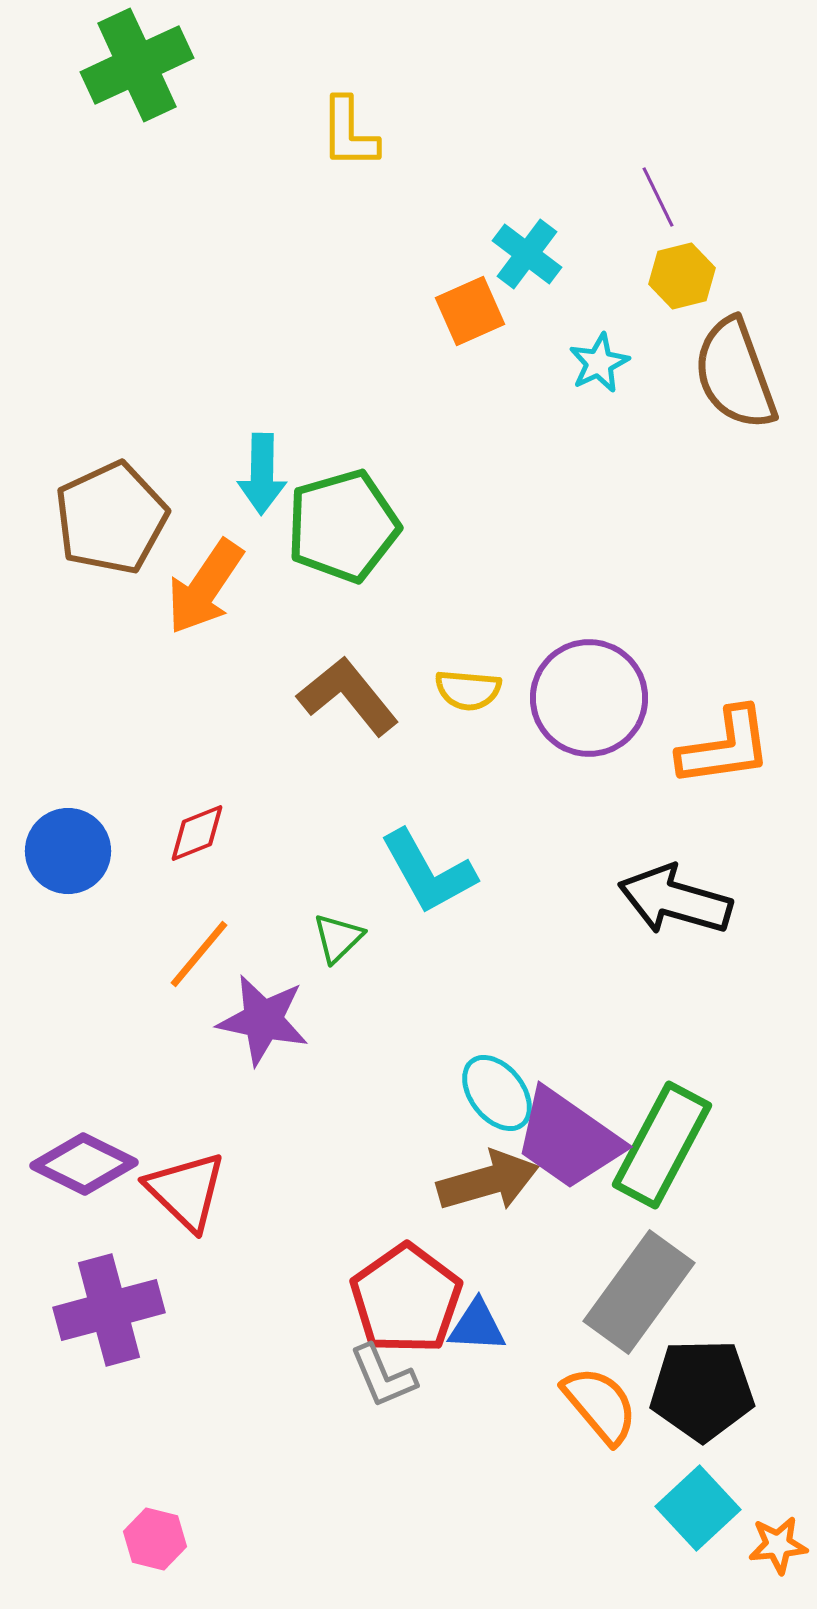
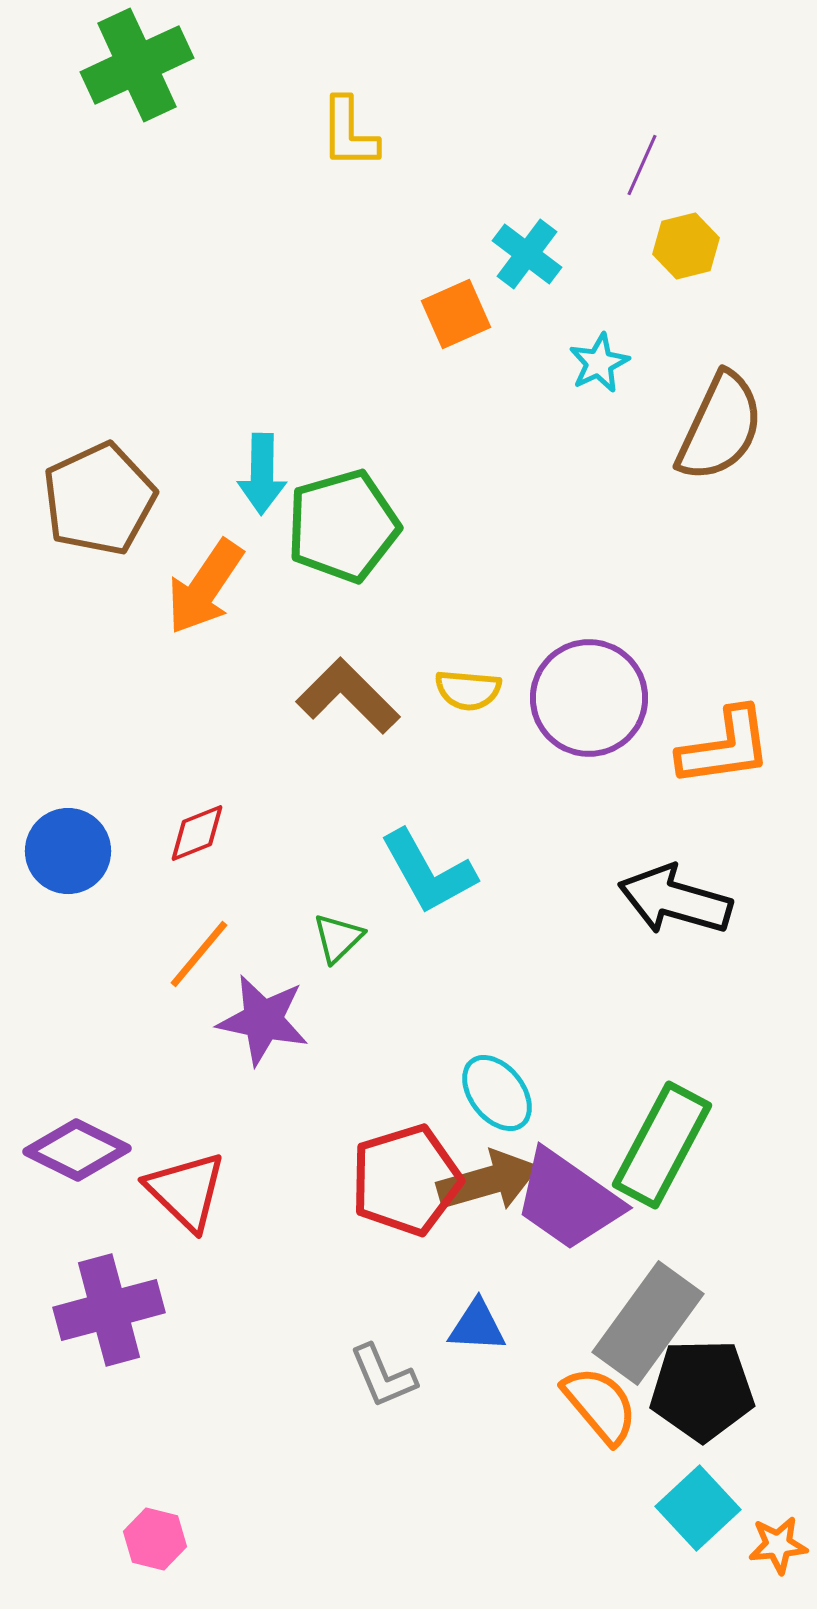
purple line: moved 16 px left, 32 px up; rotated 50 degrees clockwise
yellow hexagon: moved 4 px right, 30 px up
orange square: moved 14 px left, 3 px down
brown semicircle: moved 15 px left, 53 px down; rotated 135 degrees counterclockwise
brown pentagon: moved 12 px left, 19 px up
brown L-shape: rotated 6 degrees counterclockwise
purple trapezoid: moved 61 px down
purple diamond: moved 7 px left, 14 px up
gray rectangle: moved 9 px right, 31 px down
red pentagon: moved 119 px up; rotated 18 degrees clockwise
